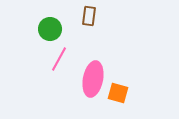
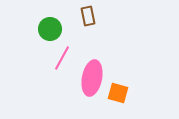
brown rectangle: moved 1 px left; rotated 18 degrees counterclockwise
pink line: moved 3 px right, 1 px up
pink ellipse: moved 1 px left, 1 px up
